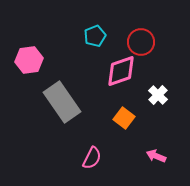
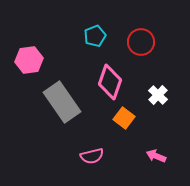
pink diamond: moved 11 px left, 11 px down; rotated 52 degrees counterclockwise
pink semicircle: moved 2 px up; rotated 50 degrees clockwise
